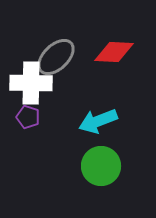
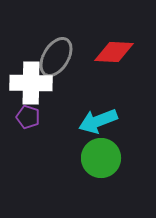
gray ellipse: rotated 15 degrees counterclockwise
green circle: moved 8 px up
